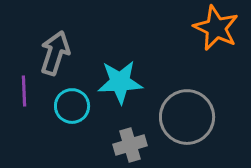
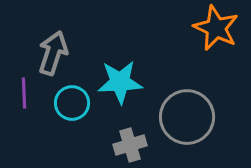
gray arrow: moved 2 px left
purple line: moved 2 px down
cyan circle: moved 3 px up
